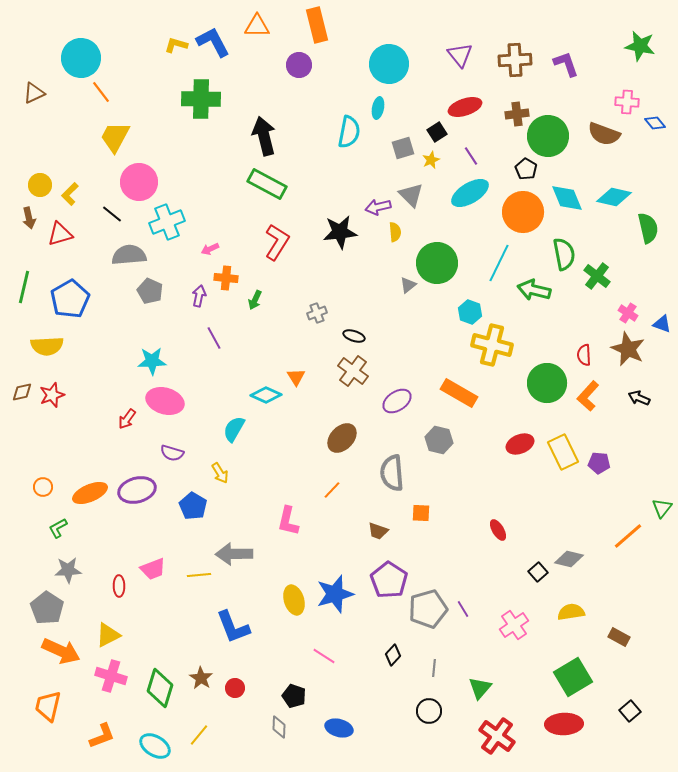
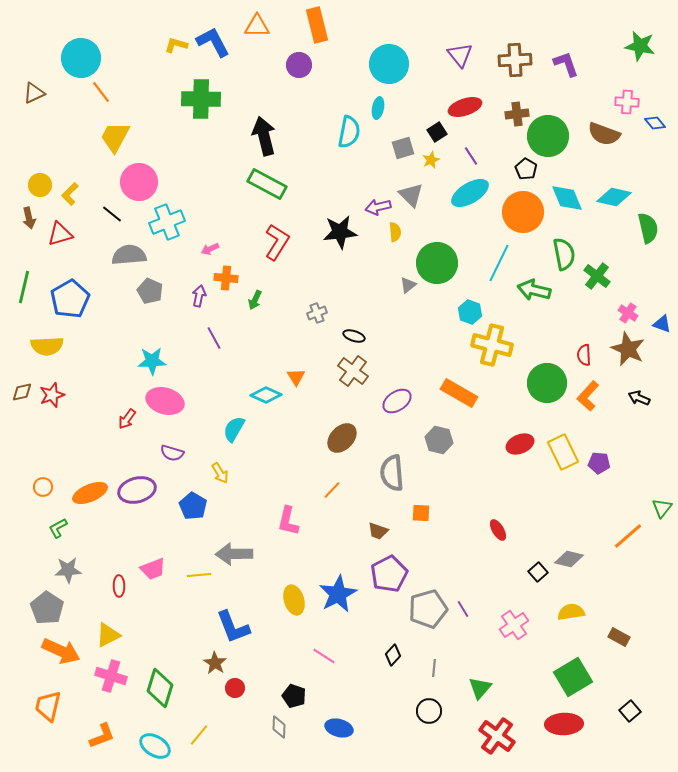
purple pentagon at (389, 580): moved 6 px up; rotated 12 degrees clockwise
blue star at (335, 594): moved 3 px right; rotated 12 degrees counterclockwise
brown star at (201, 678): moved 14 px right, 15 px up
